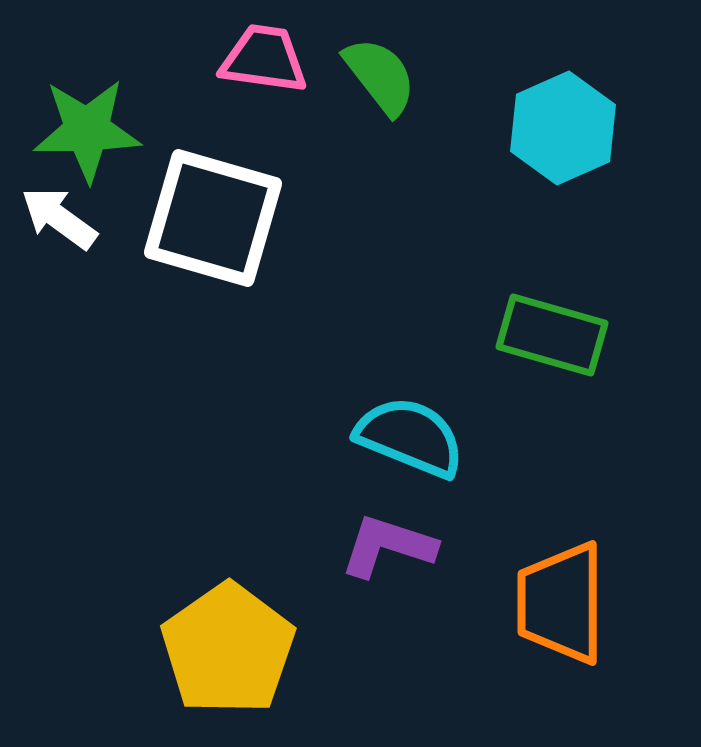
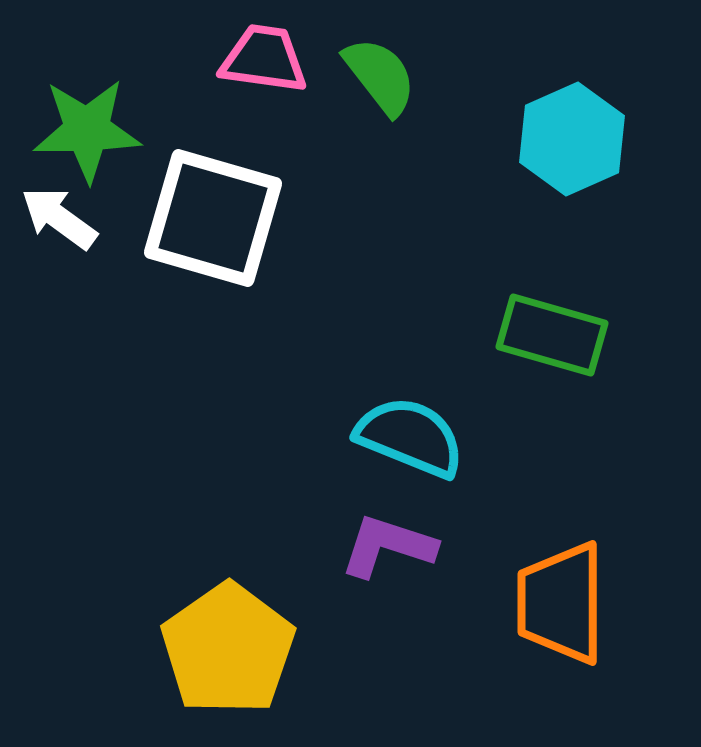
cyan hexagon: moved 9 px right, 11 px down
